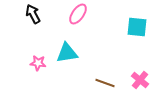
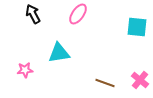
cyan triangle: moved 8 px left
pink star: moved 13 px left, 7 px down; rotated 14 degrees counterclockwise
